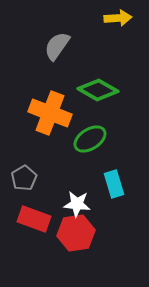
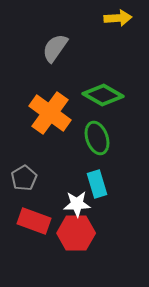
gray semicircle: moved 2 px left, 2 px down
green diamond: moved 5 px right, 5 px down
orange cross: rotated 15 degrees clockwise
green ellipse: moved 7 px right, 1 px up; rotated 76 degrees counterclockwise
cyan rectangle: moved 17 px left
white star: rotated 8 degrees counterclockwise
red rectangle: moved 2 px down
red hexagon: rotated 9 degrees clockwise
